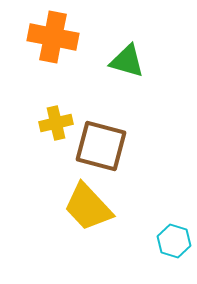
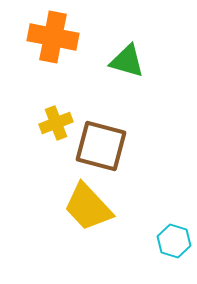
yellow cross: rotated 8 degrees counterclockwise
